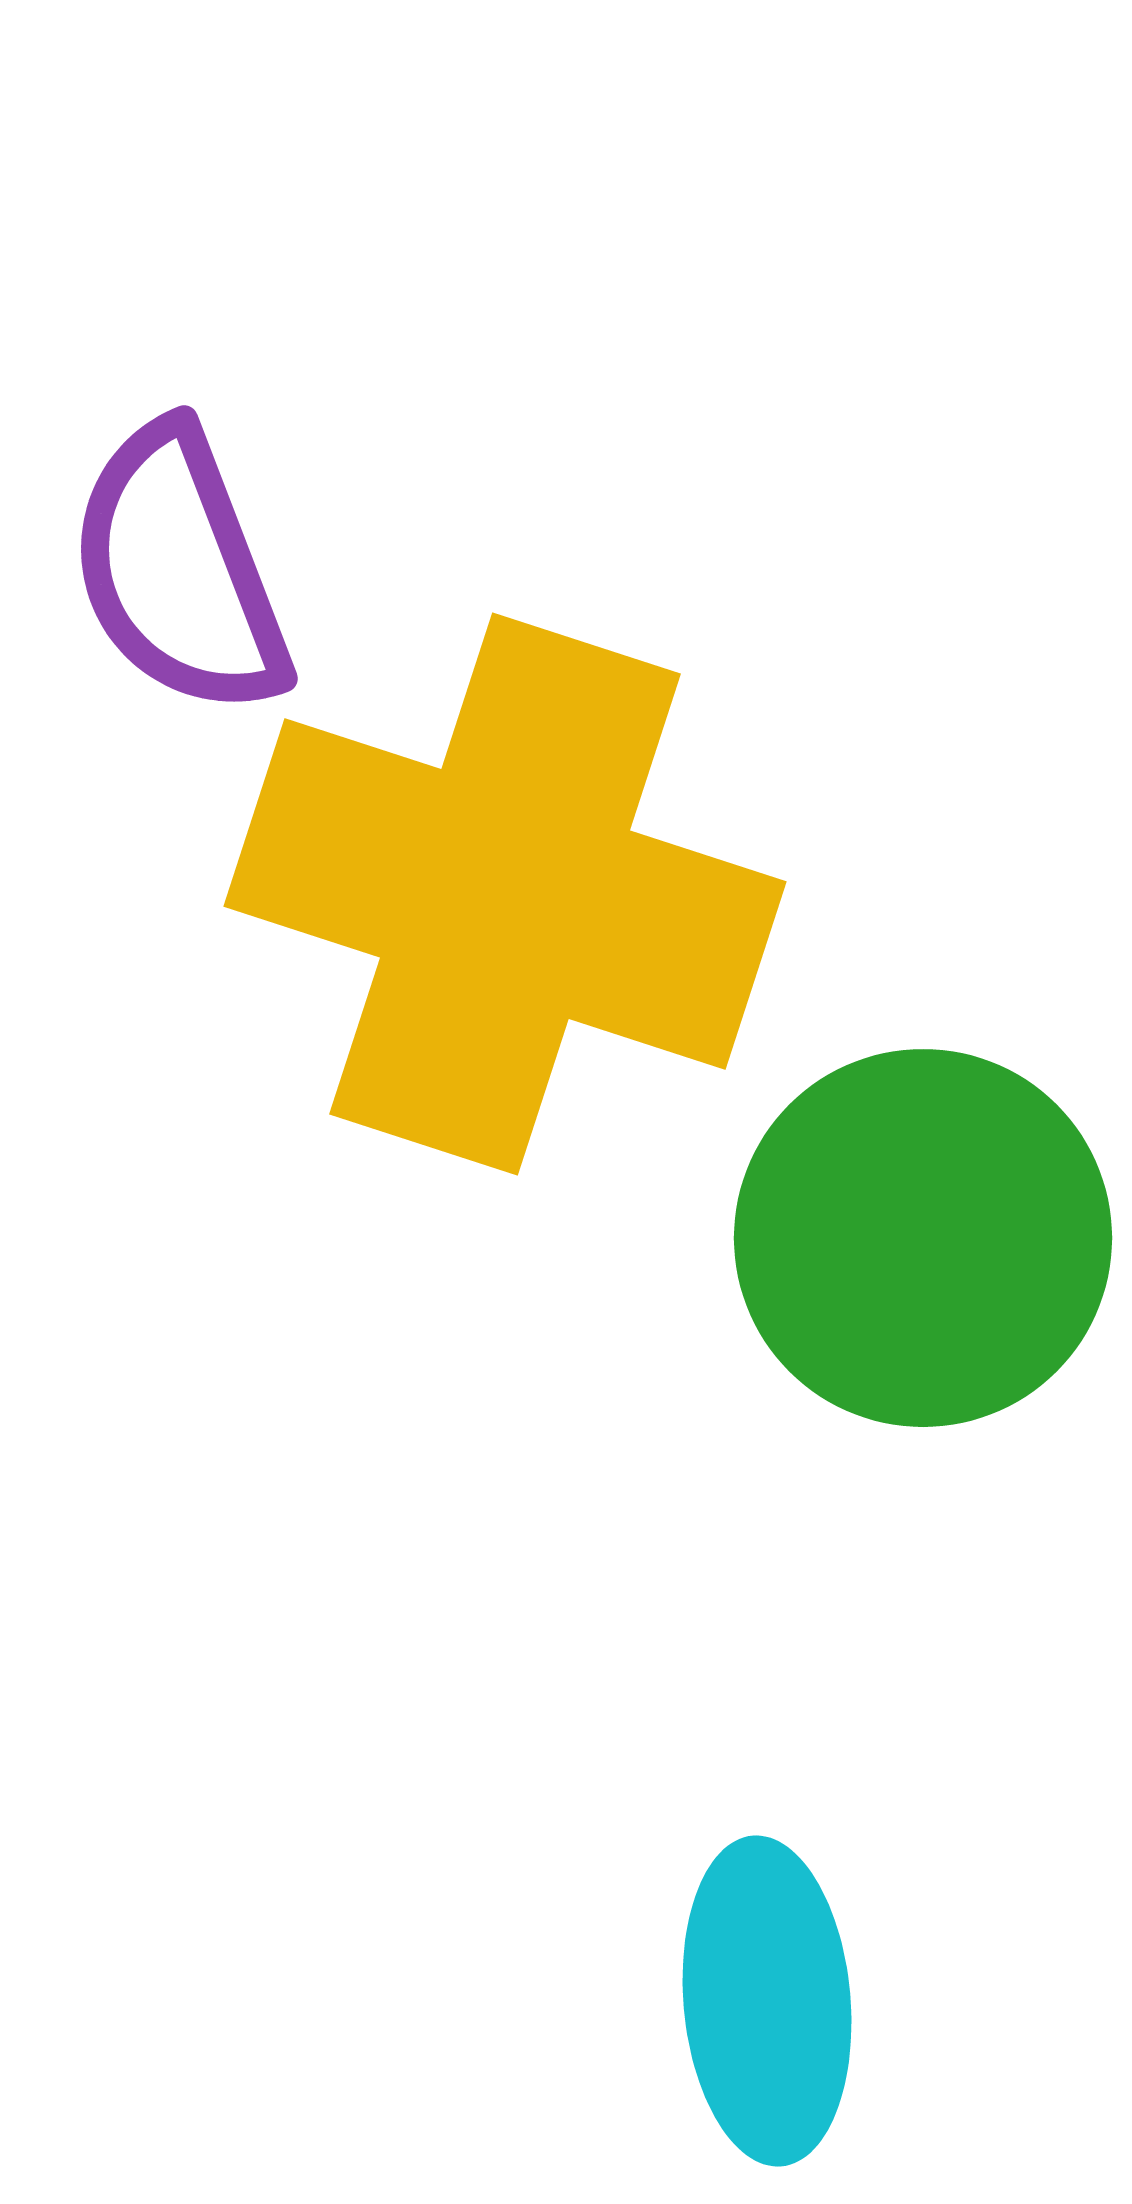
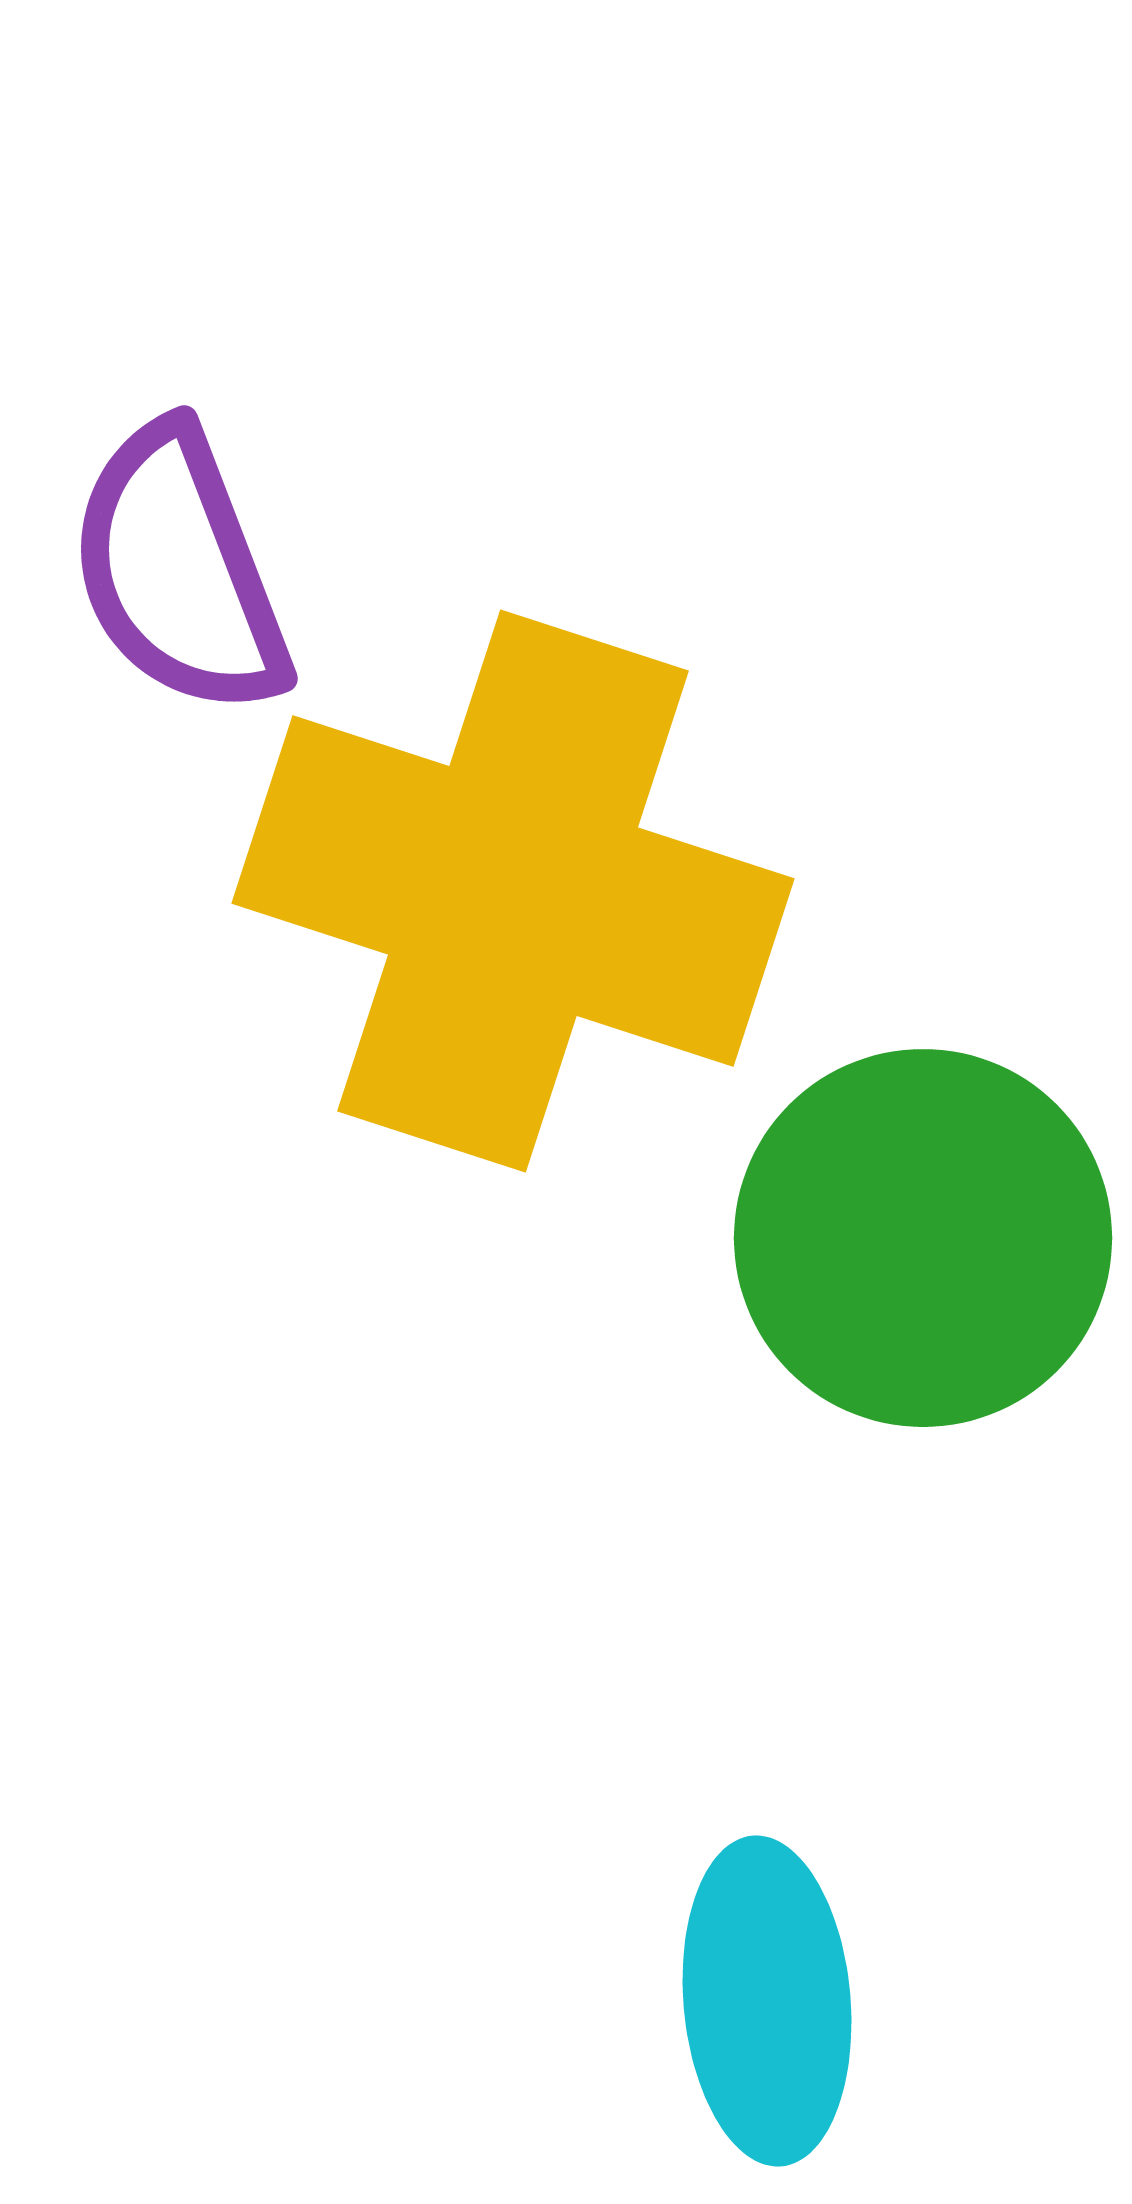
yellow cross: moved 8 px right, 3 px up
